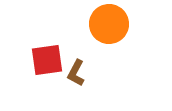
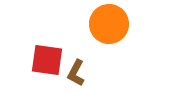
red square: rotated 16 degrees clockwise
